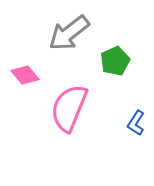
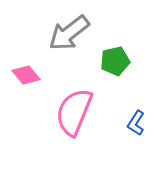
green pentagon: rotated 12 degrees clockwise
pink diamond: moved 1 px right
pink semicircle: moved 5 px right, 4 px down
